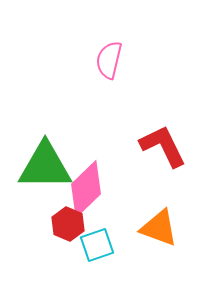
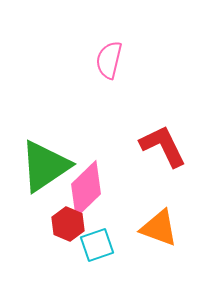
green triangle: rotated 34 degrees counterclockwise
